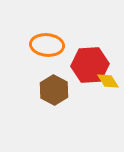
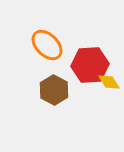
orange ellipse: rotated 40 degrees clockwise
yellow diamond: moved 1 px right, 1 px down
